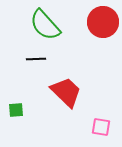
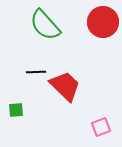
black line: moved 13 px down
red trapezoid: moved 1 px left, 6 px up
pink square: rotated 30 degrees counterclockwise
